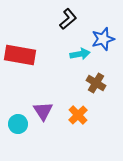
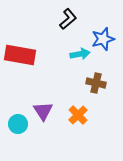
brown cross: rotated 18 degrees counterclockwise
